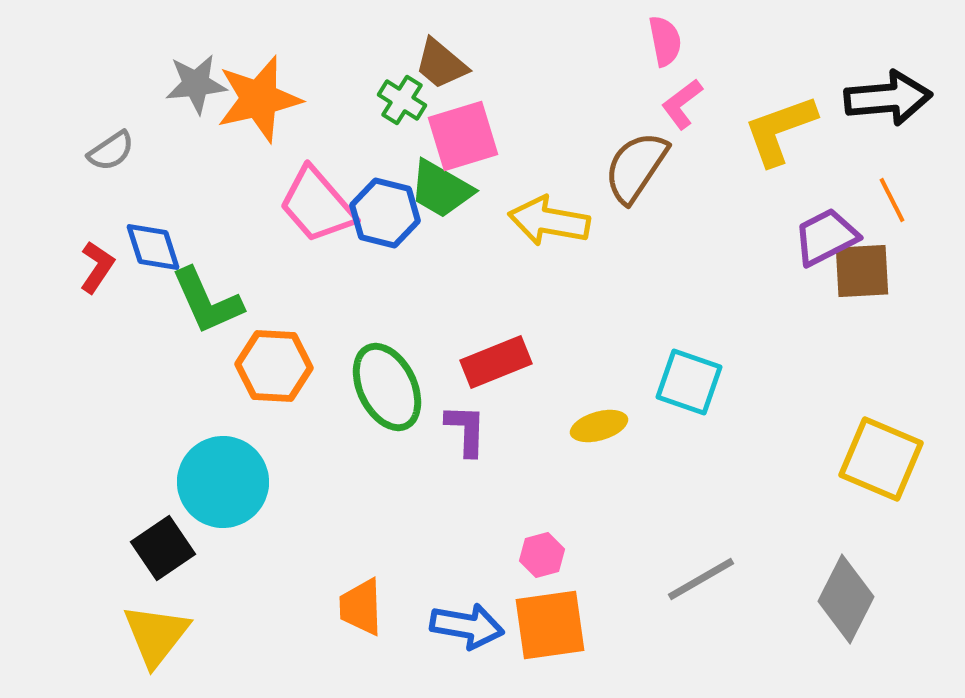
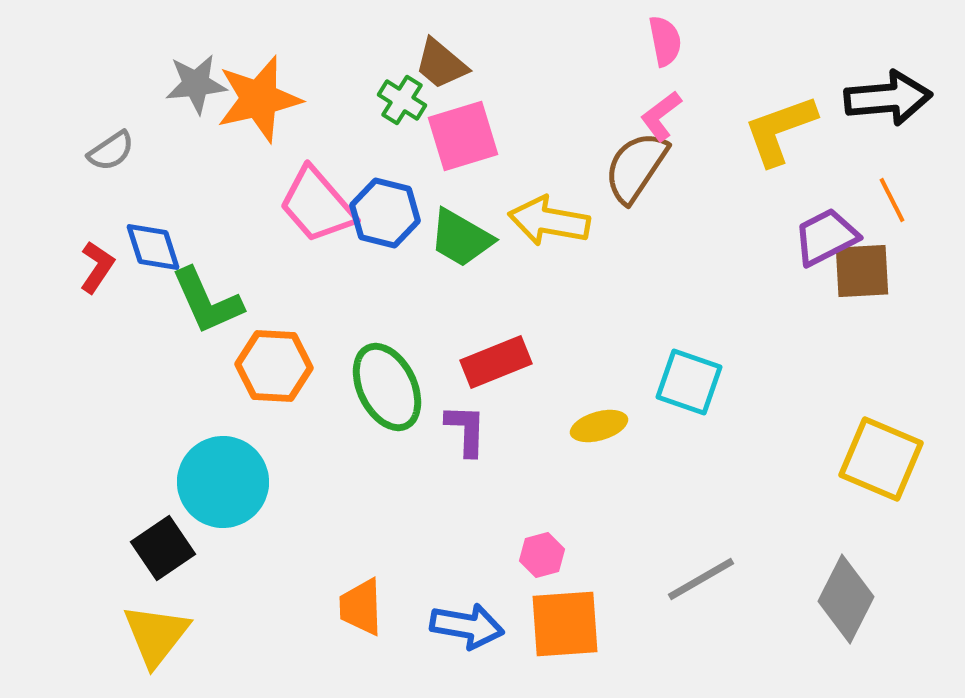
pink L-shape: moved 21 px left, 12 px down
green trapezoid: moved 20 px right, 49 px down
orange square: moved 15 px right, 1 px up; rotated 4 degrees clockwise
